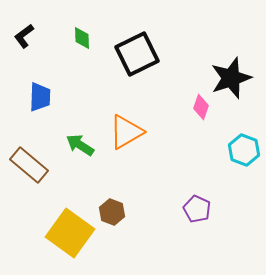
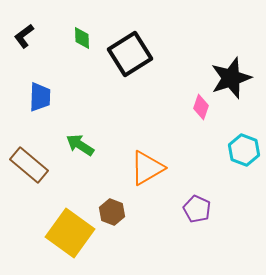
black square: moved 7 px left; rotated 6 degrees counterclockwise
orange triangle: moved 21 px right, 36 px down
